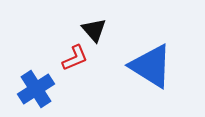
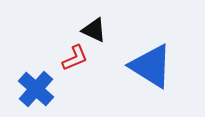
black triangle: rotated 24 degrees counterclockwise
blue cross: rotated 15 degrees counterclockwise
